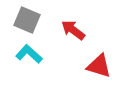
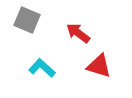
red arrow: moved 5 px right, 3 px down
cyan L-shape: moved 13 px right, 14 px down
